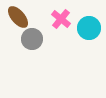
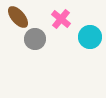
cyan circle: moved 1 px right, 9 px down
gray circle: moved 3 px right
